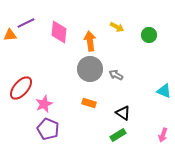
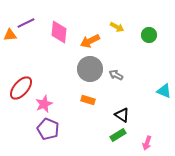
orange arrow: rotated 108 degrees counterclockwise
orange rectangle: moved 1 px left, 3 px up
black triangle: moved 1 px left, 2 px down
pink arrow: moved 16 px left, 8 px down
